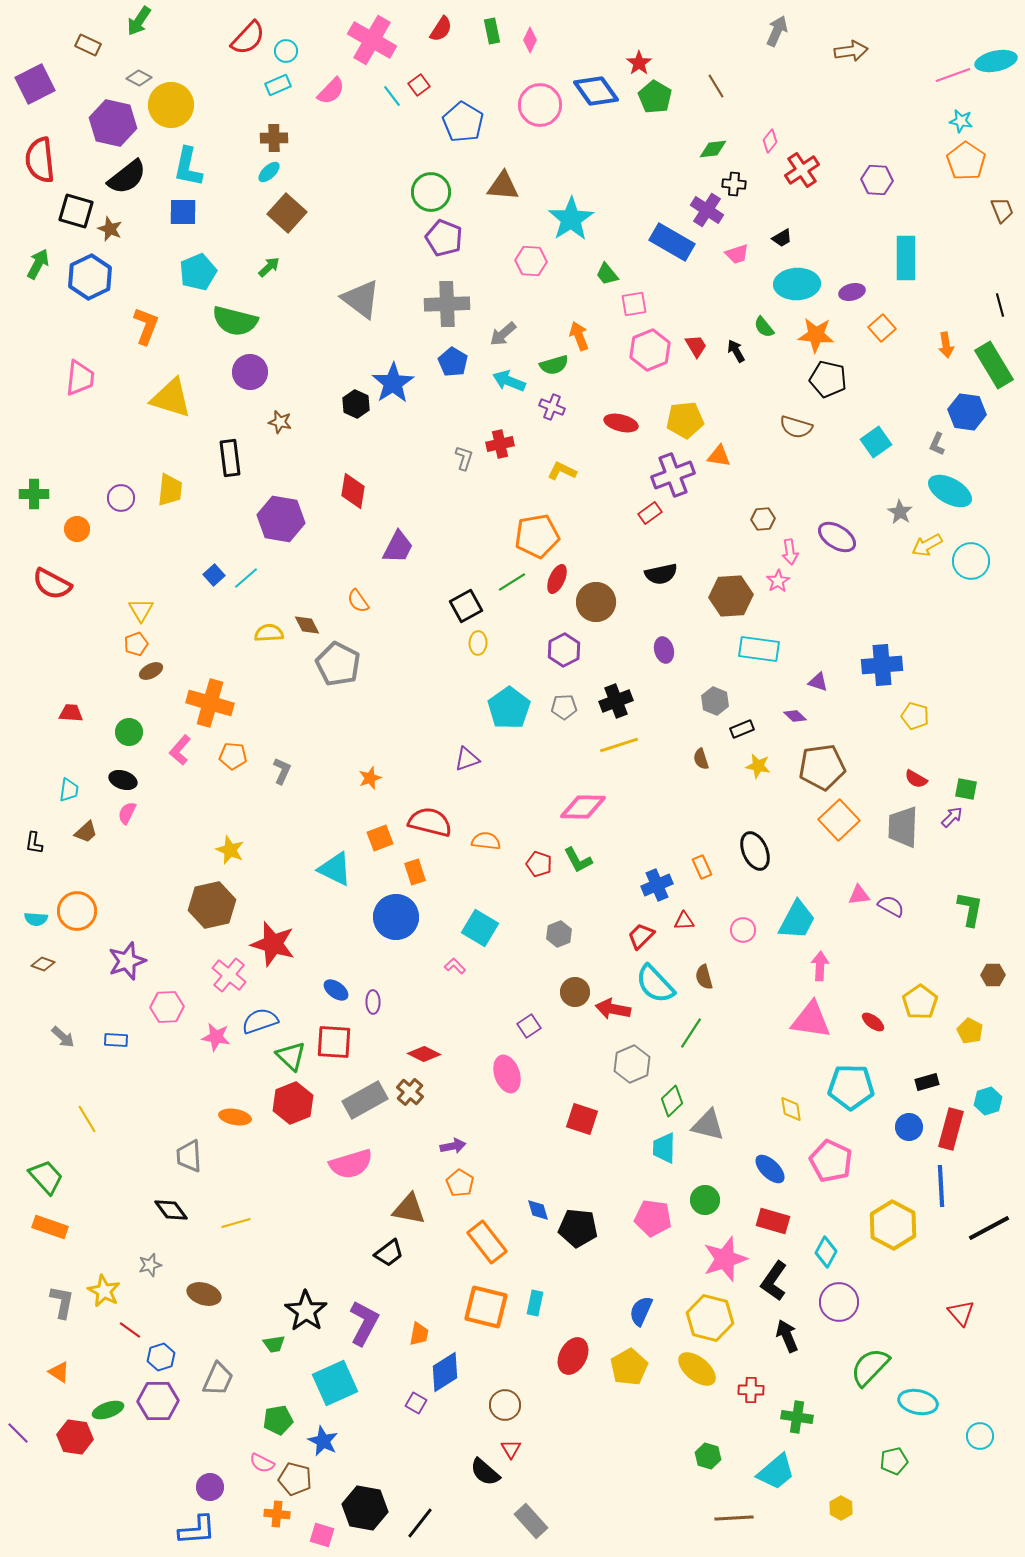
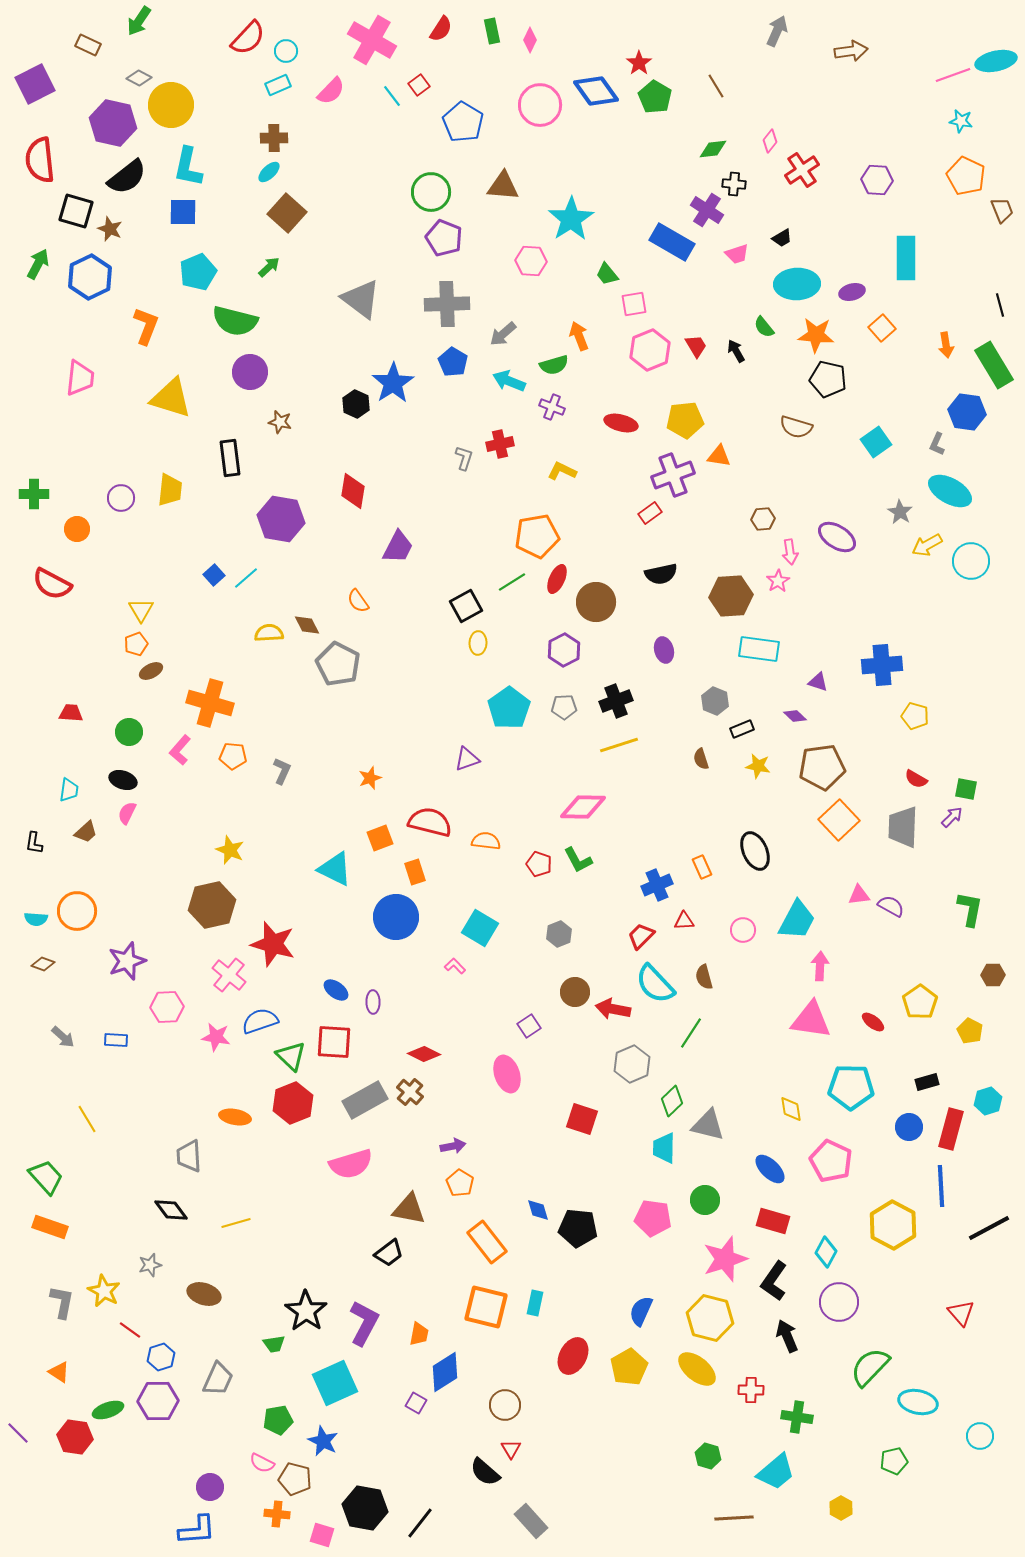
orange pentagon at (966, 161): moved 15 px down; rotated 9 degrees counterclockwise
